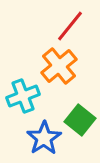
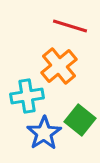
red line: rotated 68 degrees clockwise
cyan cross: moved 4 px right; rotated 12 degrees clockwise
blue star: moved 5 px up
